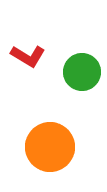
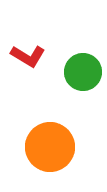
green circle: moved 1 px right
